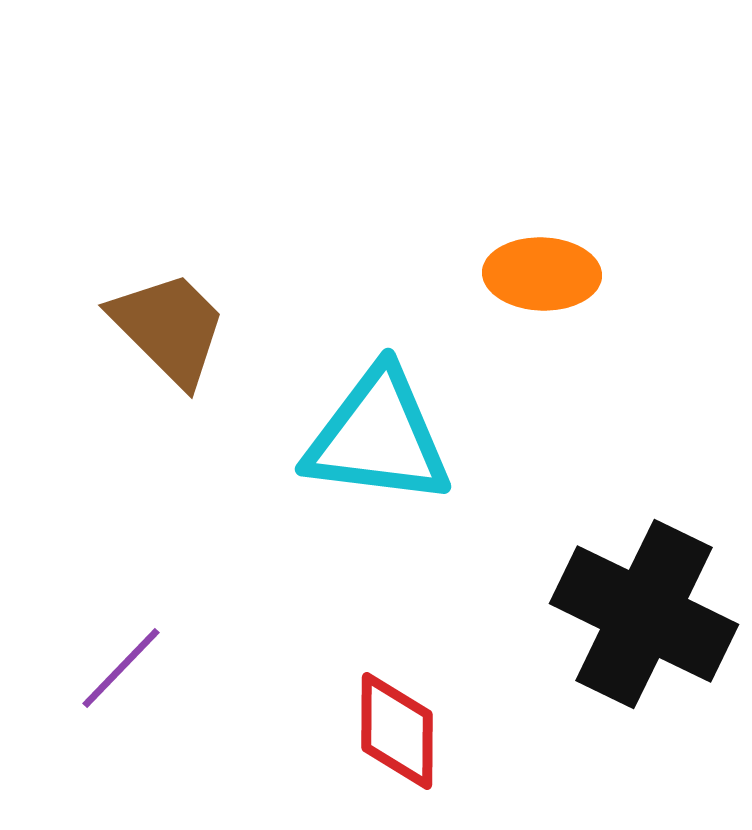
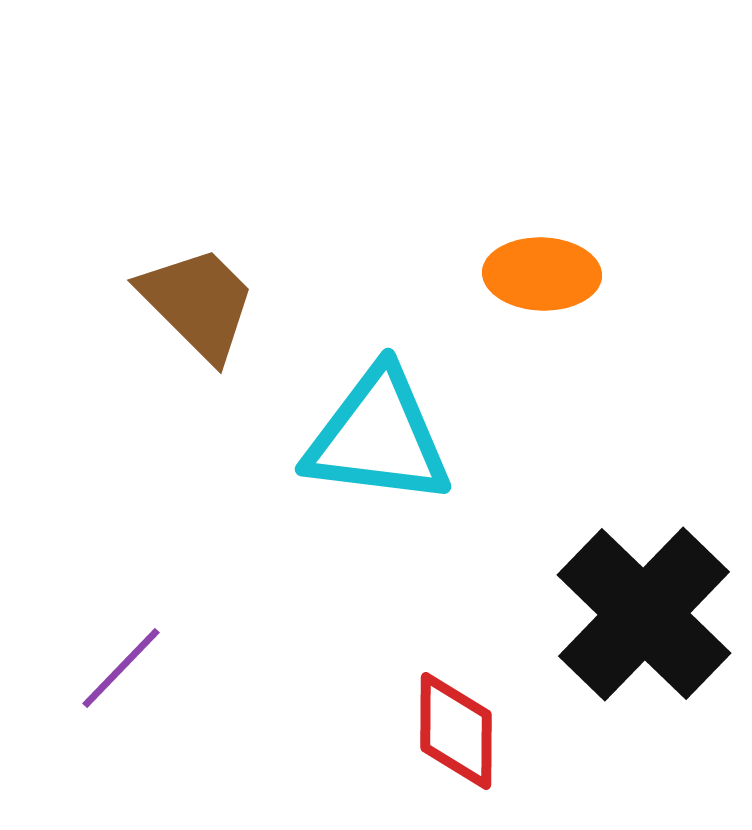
brown trapezoid: moved 29 px right, 25 px up
black cross: rotated 18 degrees clockwise
red diamond: moved 59 px right
